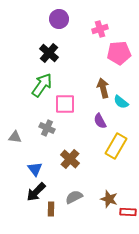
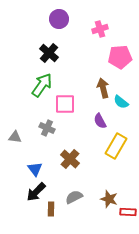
pink pentagon: moved 1 px right, 4 px down
